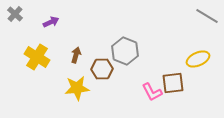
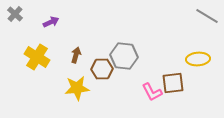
gray hexagon: moved 1 px left, 5 px down; rotated 16 degrees counterclockwise
yellow ellipse: rotated 20 degrees clockwise
